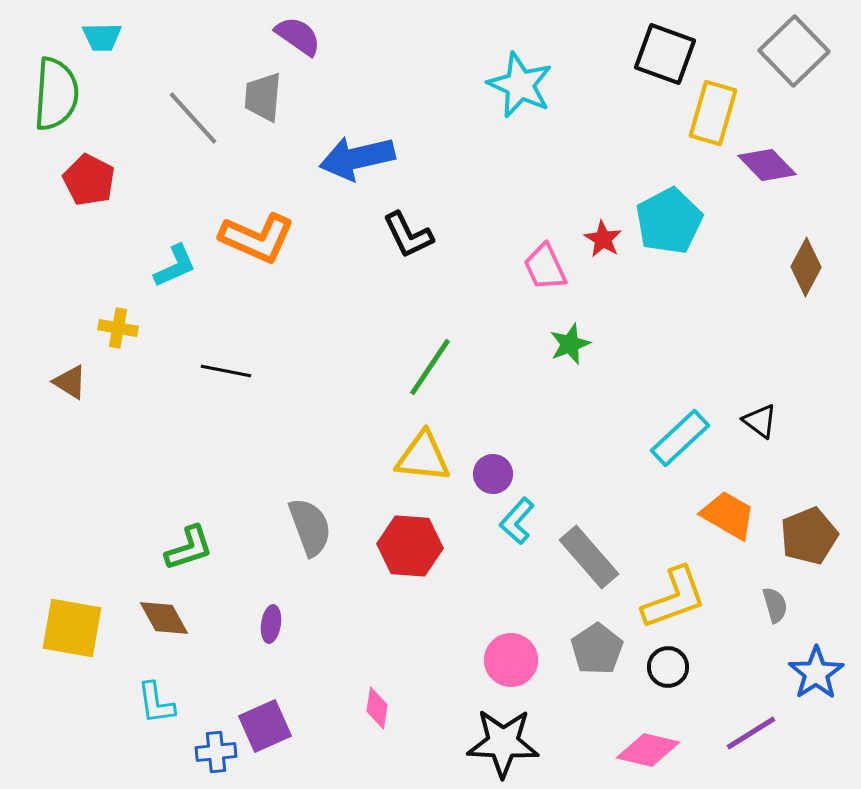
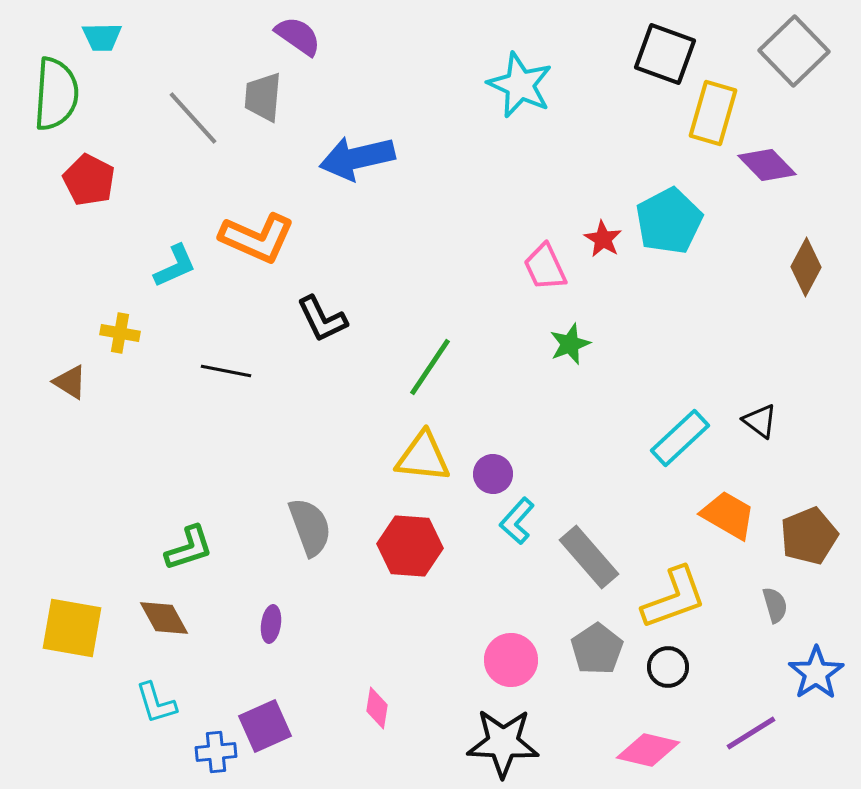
black L-shape at (408, 235): moved 86 px left, 84 px down
yellow cross at (118, 328): moved 2 px right, 5 px down
cyan L-shape at (156, 703): rotated 9 degrees counterclockwise
